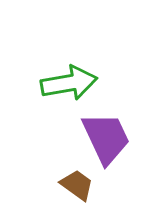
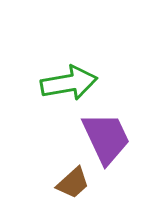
brown trapezoid: moved 4 px left, 2 px up; rotated 102 degrees clockwise
